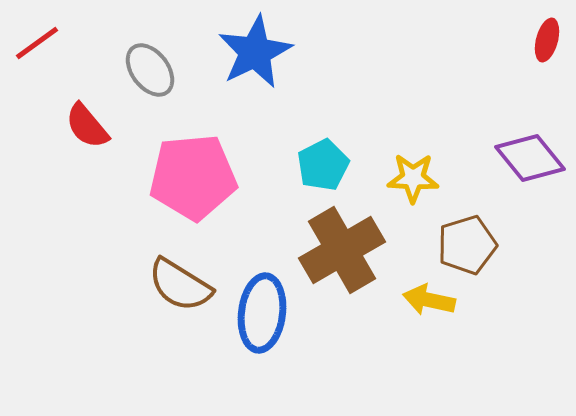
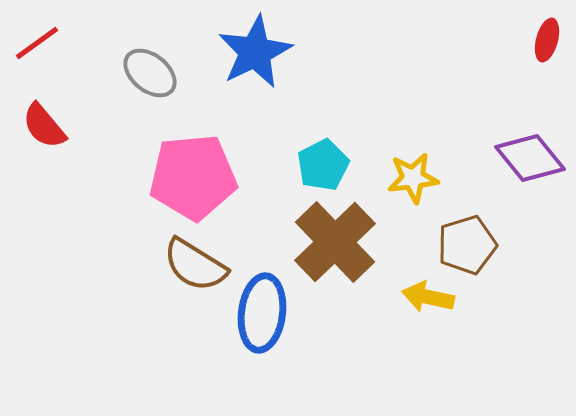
gray ellipse: moved 3 px down; rotated 14 degrees counterclockwise
red semicircle: moved 43 px left
yellow star: rotated 9 degrees counterclockwise
brown cross: moved 7 px left, 8 px up; rotated 14 degrees counterclockwise
brown semicircle: moved 15 px right, 20 px up
yellow arrow: moved 1 px left, 3 px up
